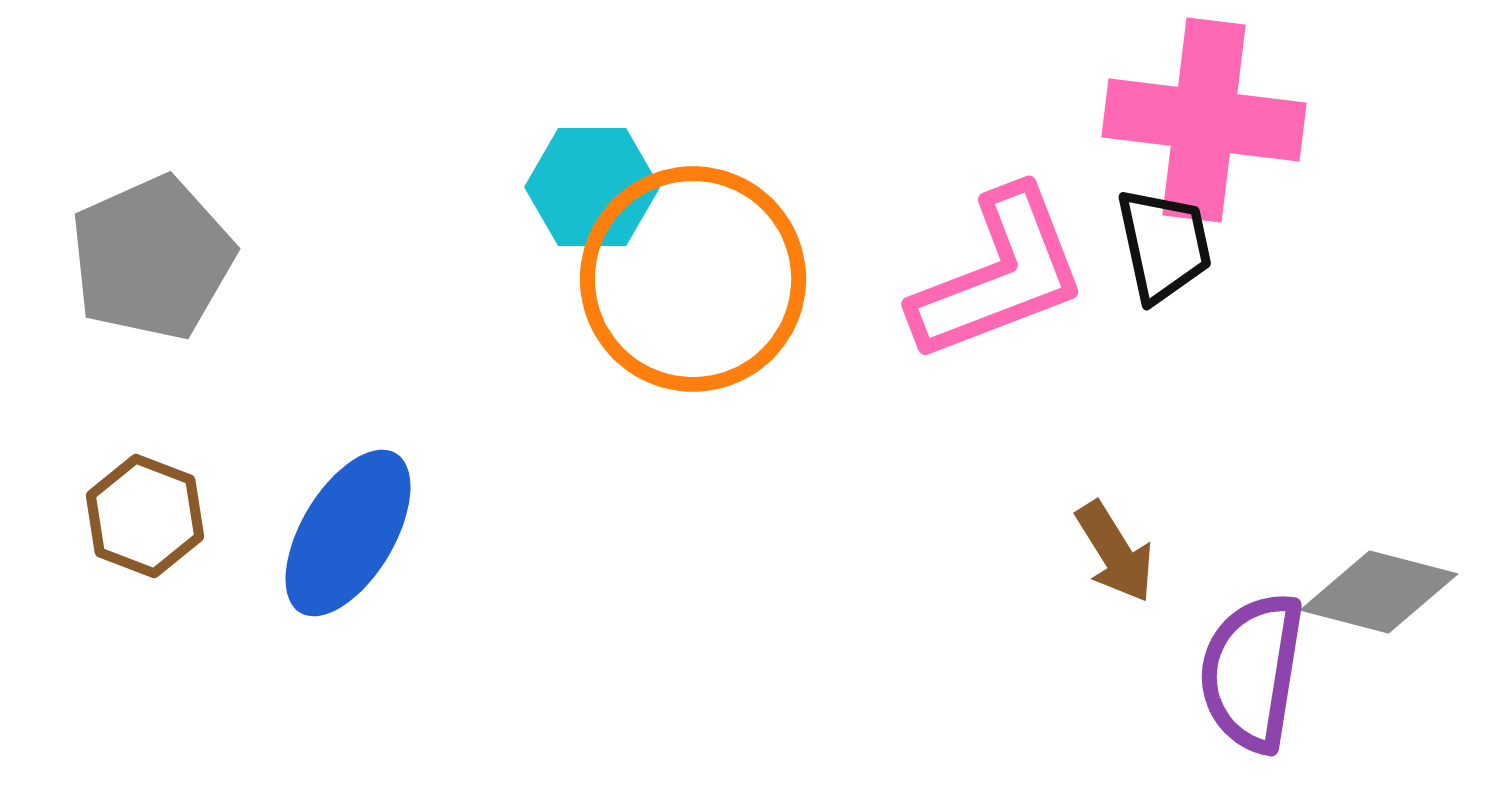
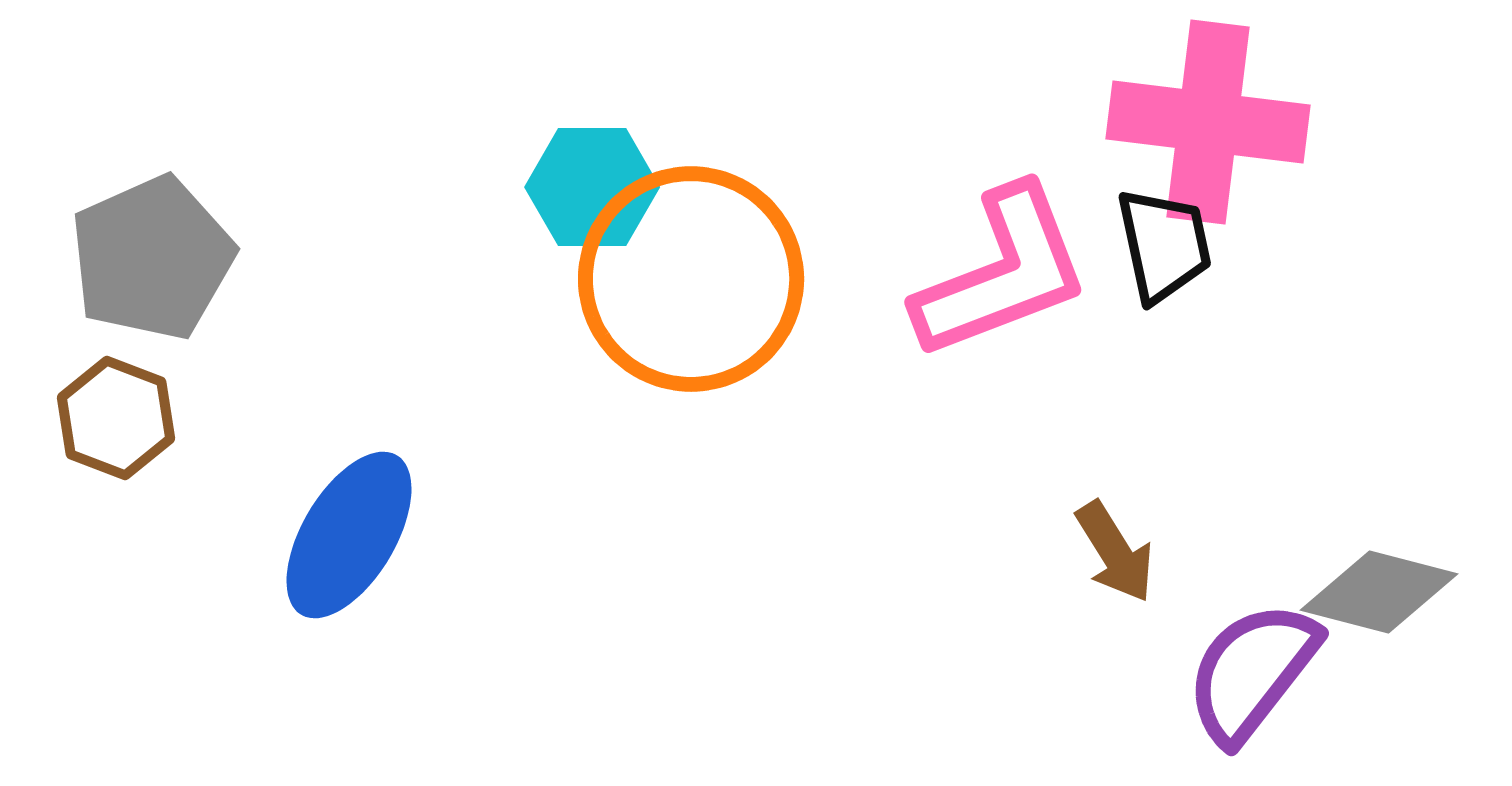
pink cross: moved 4 px right, 2 px down
pink L-shape: moved 3 px right, 2 px up
orange circle: moved 2 px left
brown hexagon: moved 29 px left, 98 px up
blue ellipse: moved 1 px right, 2 px down
purple semicircle: rotated 29 degrees clockwise
